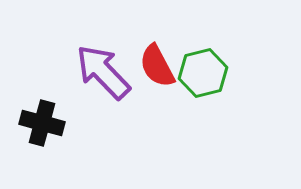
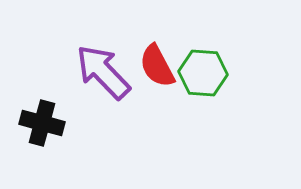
green hexagon: rotated 18 degrees clockwise
